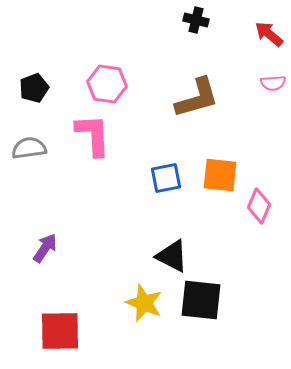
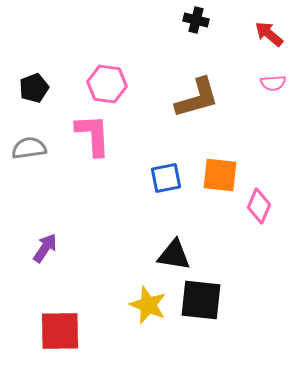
black triangle: moved 2 px right, 1 px up; rotated 18 degrees counterclockwise
yellow star: moved 4 px right, 2 px down
